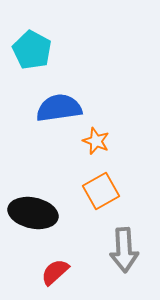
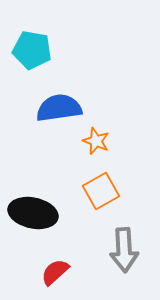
cyan pentagon: rotated 18 degrees counterclockwise
